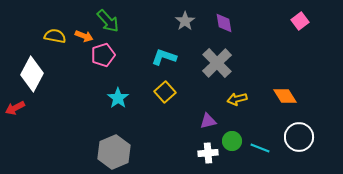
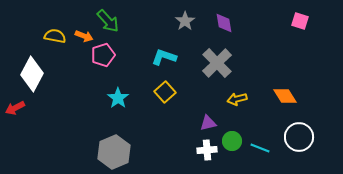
pink square: rotated 36 degrees counterclockwise
purple triangle: moved 2 px down
white cross: moved 1 px left, 3 px up
